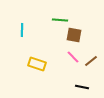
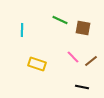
green line: rotated 21 degrees clockwise
brown square: moved 9 px right, 7 px up
